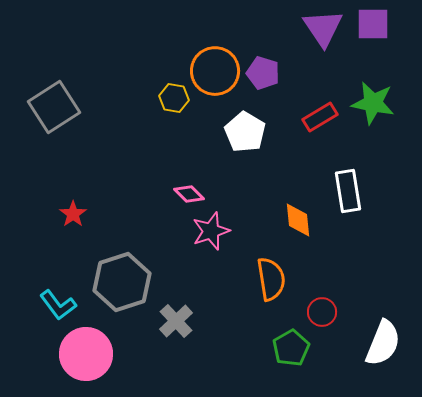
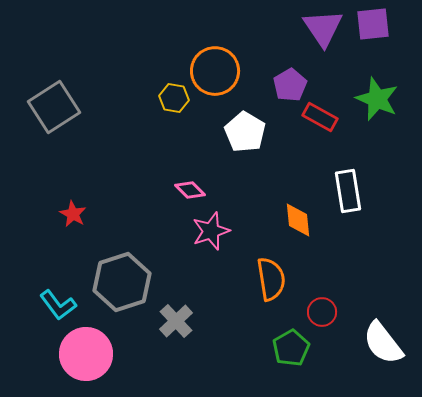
purple square: rotated 6 degrees counterclockwise
purple pentagon: moved 27 px right, 12 px down; rotated 24 degrees clockwise
green star: moved 4 px right, 4 px up; rotated 12 degrees clockwise
red rectangle: rotated 60 degrees clockwise
pink diamond: moved 1 px right, 4 px up
red star: rotated 8 degrees counterclockwise
white semicircle: rotated 120 degrees clockwise
